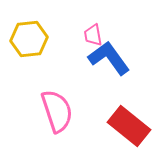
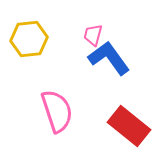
pink trapezoid: rotated 25 degrees clockwise
